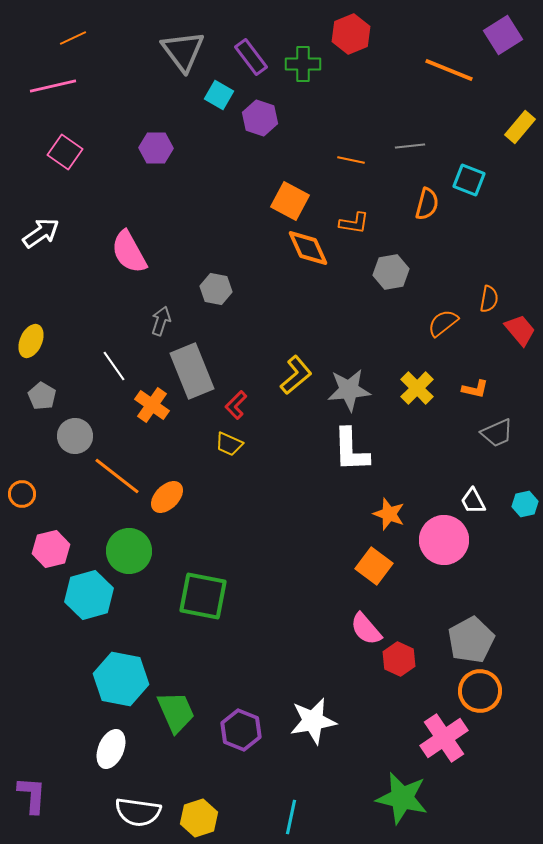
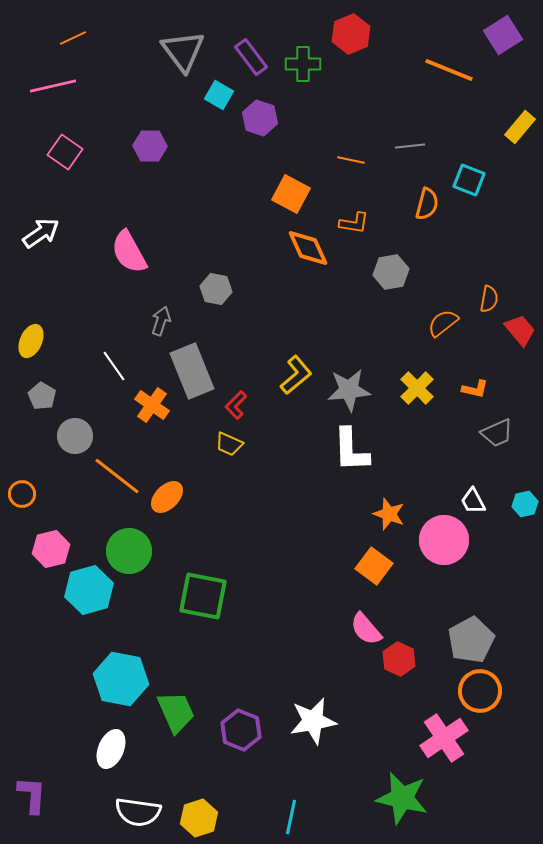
purple hexagon at (156, 148): moved 6 px left, 2 px up
orange square at (290, 201): moved 1 px right, 7 px up
cyan hexagon at (89, 595): moved 5 px up
